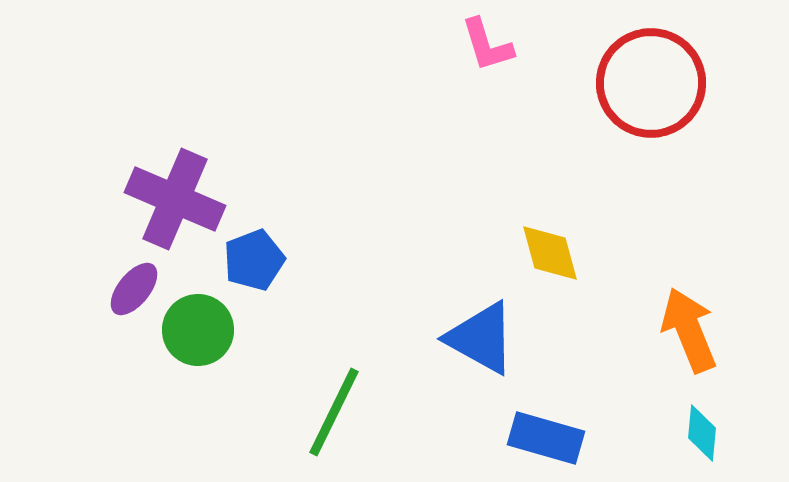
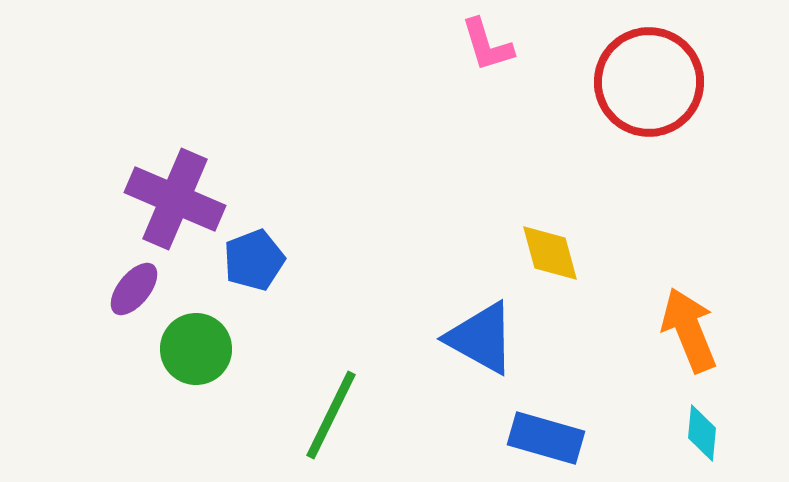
red circle: moved 2 px left, 1 px up
green circle: moved 2 px left, 19 px down
green line: moved 3 px left, 3 px down
